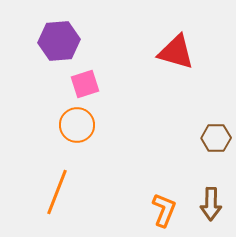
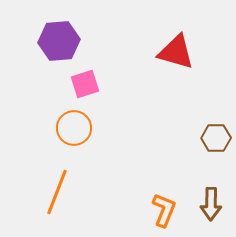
orange circle: moved 3 px left, 3 px down
